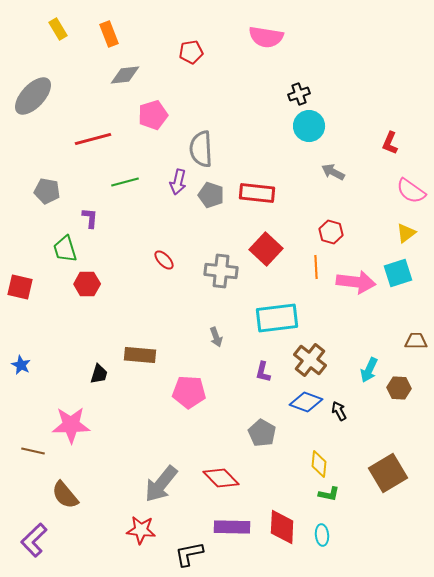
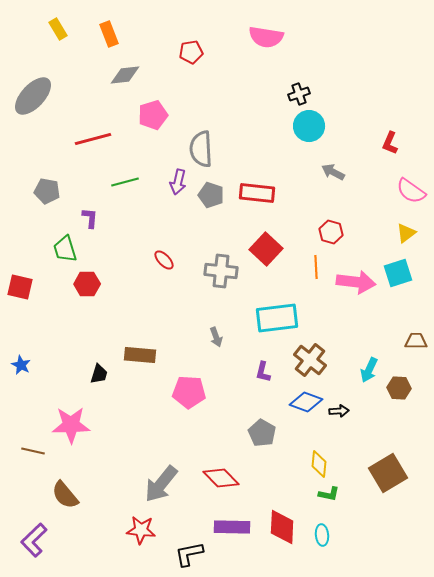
black arrow at (339, 411): rotated 114 degrees clockwise
